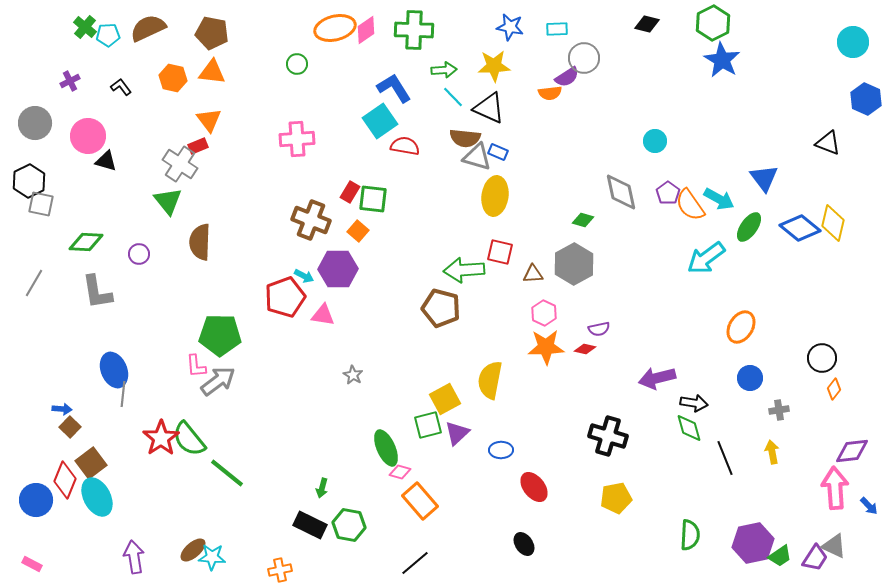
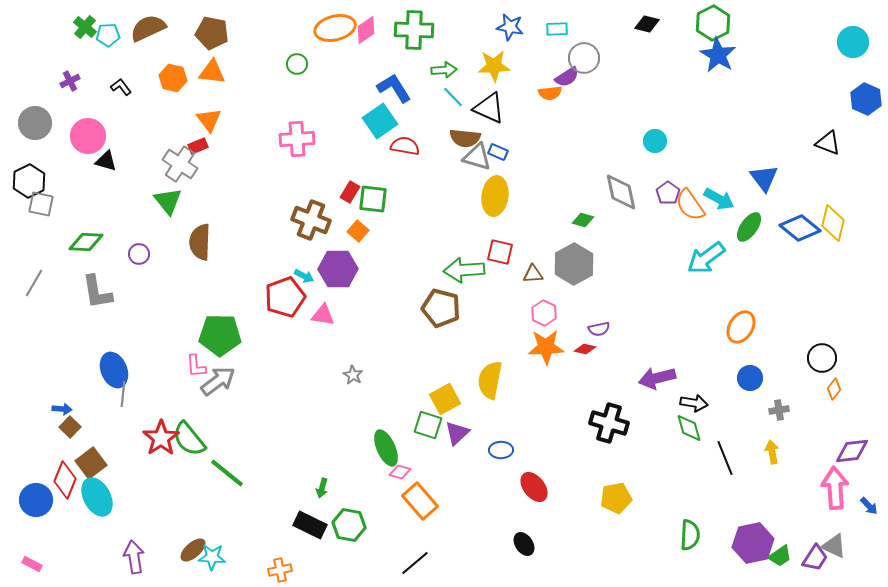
blue star at (722, 60): moved 4 px left, 5 px up
green square at (428, 425): rotated 32 degrees clockwise
black cross at (608, 436): moved 1 px right, 13 px up
